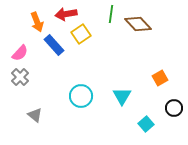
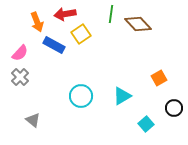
red arrow: moved 1 px left
blue rectangle: rotated 20 degrees counterclockwise
orange square: moved 1 px left
cyan triangle: rotated 30 degrees clockwise
gray triangle: moved 2 px left, 5 px down
